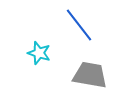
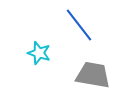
gray trapezoid: moved 3 px right
